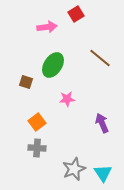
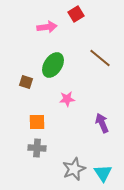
orange square: rotated 36 degrees clockwise
